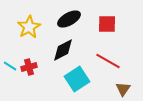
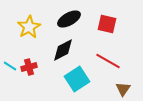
red square: rotated 12 degrees clockwise
